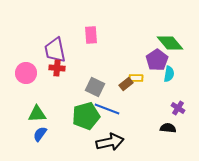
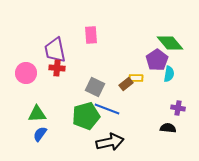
purple cross: rotated 24 degrees counterclockwise
